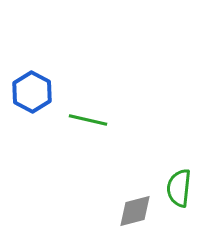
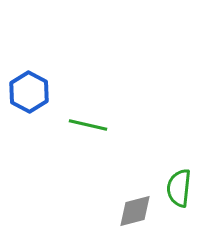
blue hexagon: moved 3 px left
green line: moved 5 px down
